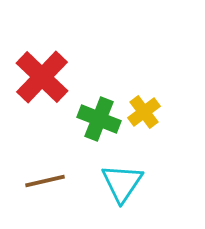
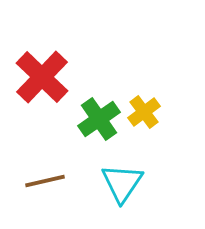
green cross: rotated 33 degrees clockwise
